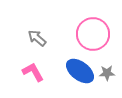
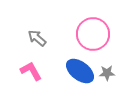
pink L-shape: moved 2 px left, 1 px up
